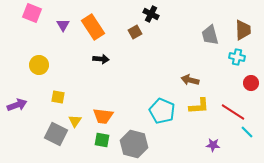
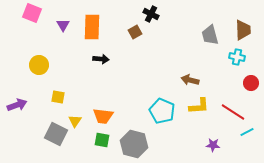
orange rectangle: moved 1 px left; rotated 35 degrees clockwise
cyan line: rotated 72 degrees counterclockwise
